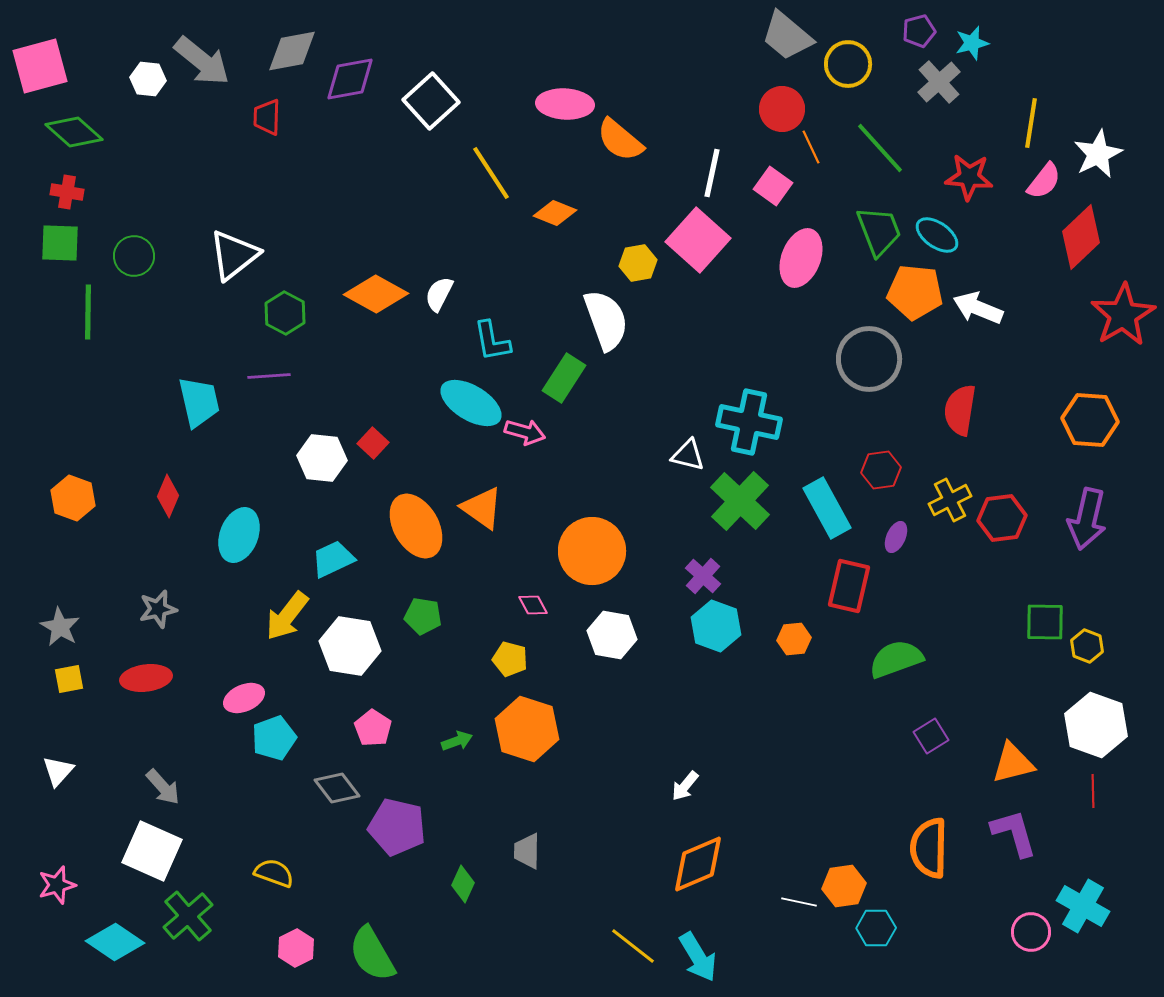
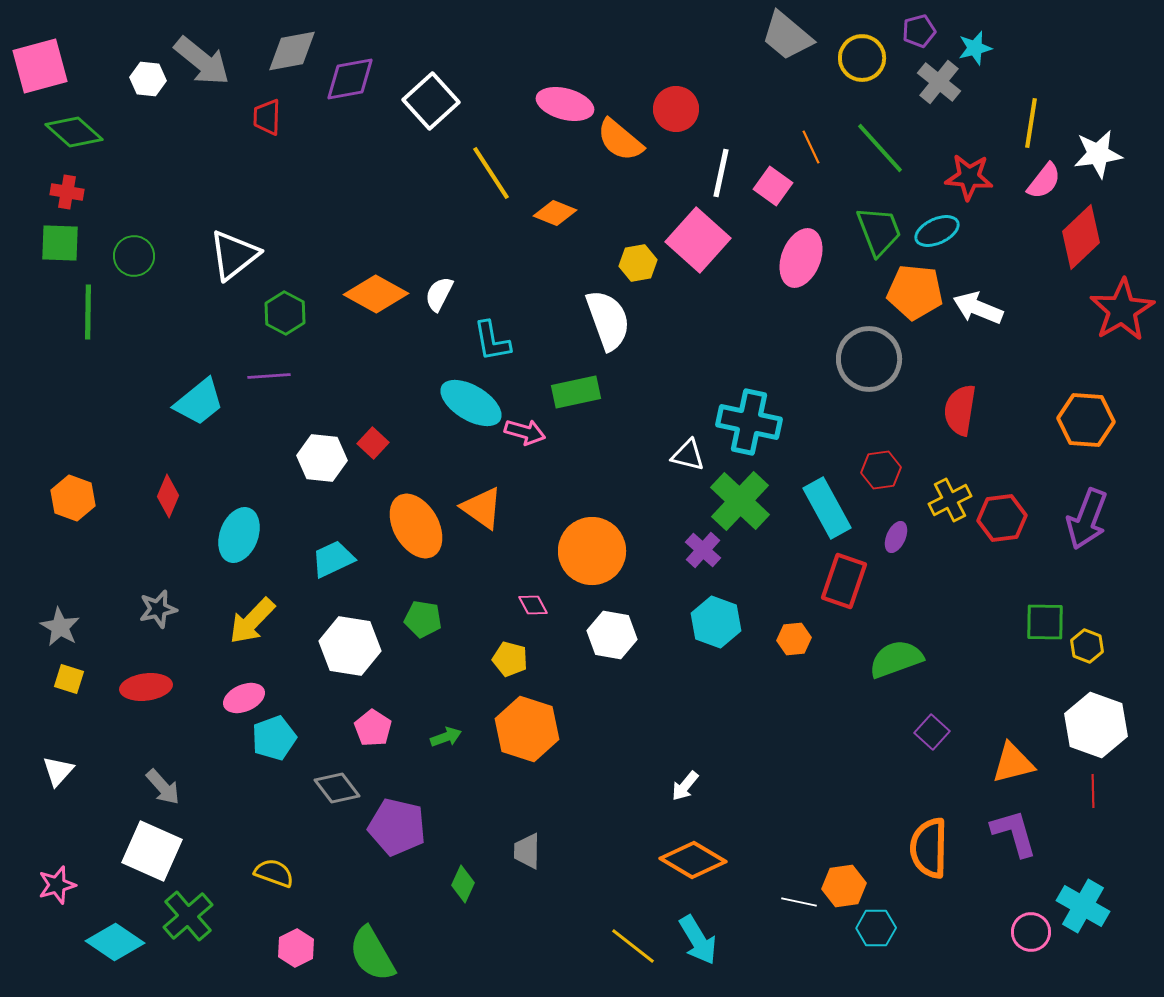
cyan star at (972, 43): moved 3 px right, 5 px down
yellow circle at (848, 64): moved 14 px right, 6 px up
gray cross at (939, 82): rotated 9 degrees counterclockwise
pink ellipse at (565, 104): rotated 12 degrees clockwise
red circle at (782, 109): moved 106 px left
white star at (1098, 154): rotated 18 degrees clockwise
white line at (712, 173): moved 9 px right
cyan ellipse at (937, 235): moved 4 px up; rotated 60 degrees counterclockwise
red star at (1123, 315): moved 1 px left, 5 px up
white semicircle at (606, 320): moved 2 px right
green rectangle at (564, 378): moved 12 px right, 14 px down; rotated 45 degrees clockwise
cyan trapezoid at (199, 402): rotated 64 degrees clockwise
orange hexagon at (1090, 420): moved 4 px left
purple arrow at (1087, 519): rotated 8 degrees clockwise
purple cross at (703, 576): moved 26 px up
red rectangle at (849, 586): moved 5 px left, 5 px up; rotated 6 degrees clockwise
yellow arrow at (287, 616): moved 35 px left, 5 px down; rotated 6 degrees clockwise
green pentagon at (423, 616): moved 3 px down
cyan hexagon at (716, 626): moved 4 px up
red ellipse at (146, 678): moved 9 px down
yellow square at (69, 679): rotated 28 degrees clockwise
purple square at (931, 736): moved 1 px right, 4 px up; rotated 16 degrees counterclockwise
green arrow at (457, 741): moved 11 px left, 4 px up
orange diamond at (698, 864): moved 5 px left, 4 px up; rotated 54 degrees clockwise
cyan arrow at (698, 957): moved 17 px up
